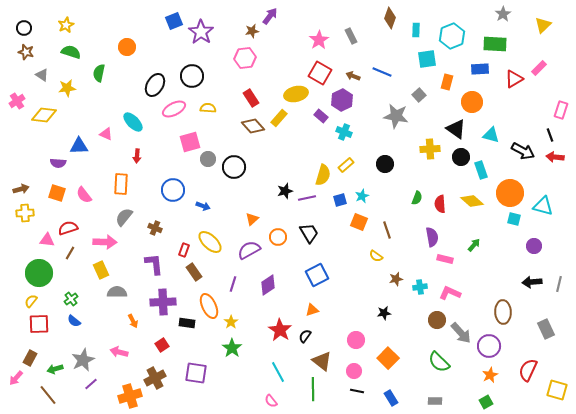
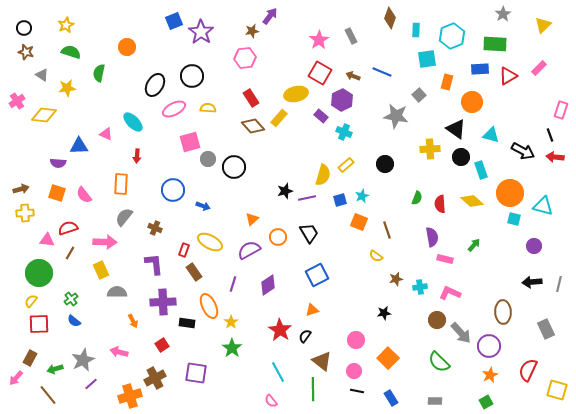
red triangle at (514, 79): moved 6 px left, 3 px up
yellow ellipse at (210, 242): rotated 15 degrees counterclockwise
